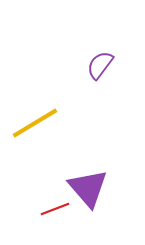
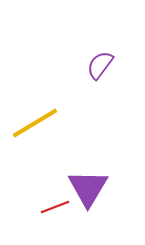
purple triangle: rotated 12 degrees clockwise
red line: moved 2 px up
